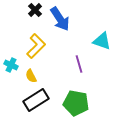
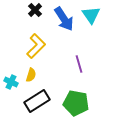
blue arrow: moved 4 px right
cyan triangle: moved 11 px left, 26 px up; rotated 36 degrees clockwise
cyan cross: moved 17 px down
yellow semicircle: moved 1 px up; rotated 136 degrees counterclockwise
black rectangle: moved 1 px right, 1 px down
